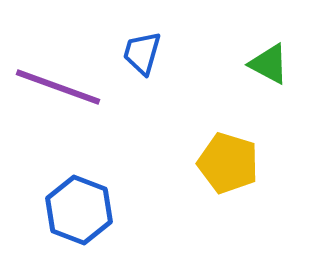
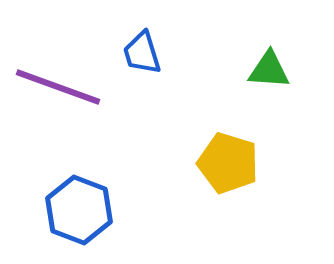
blue trapezoid: rotated 33 degrees counterclockwise
green triangle: moved 6 px down; rotated 24 degrees counterclockwise
